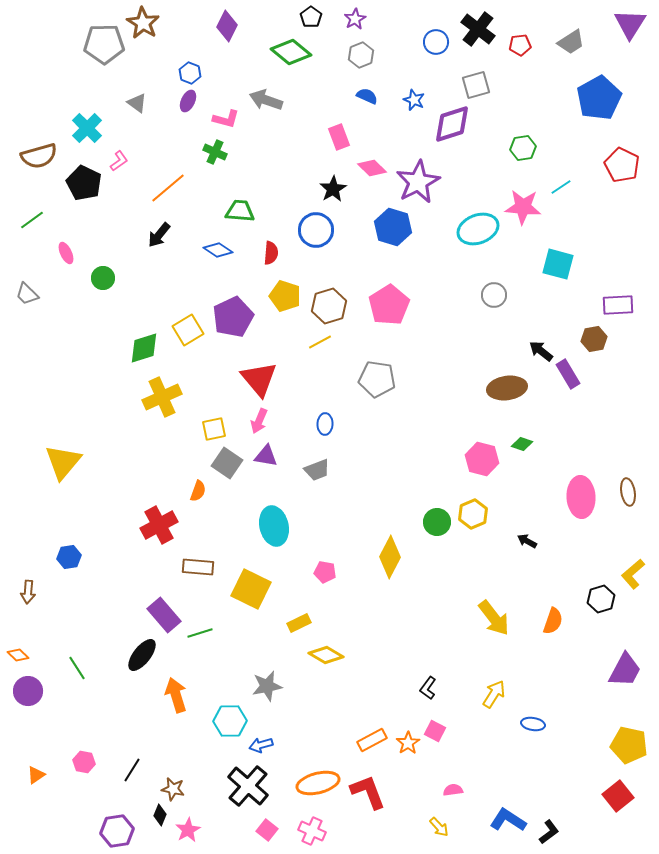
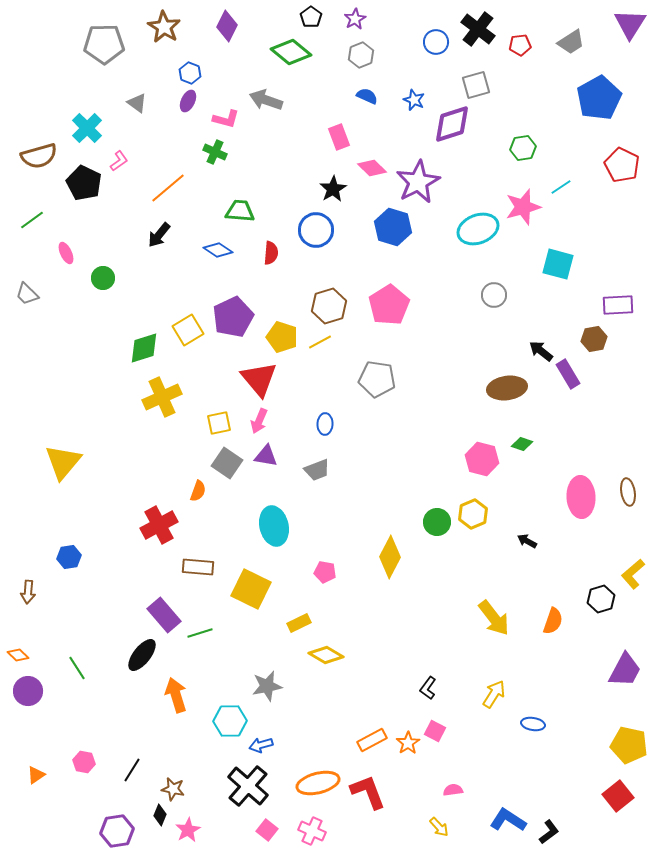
brown star at (143, 23): moved 21 px right, 4 px down
pink star at (523, 207): rotated 21 degrees counterclockwise
yellow pentagon at (285, 296): moved 3 px left, 41 px down
yellow square at (214, 429): moved 5 px right, 6 px up
